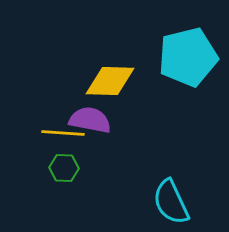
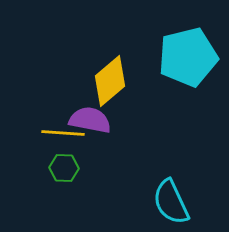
yellow diamond: rotated 42 degrees counterclockwise
